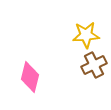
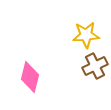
brown cross: moved 1 px right, 1 px down
